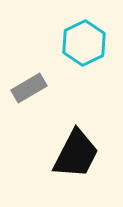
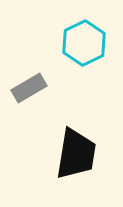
black trapezoid: rotated 18 degrees counterclockwise
